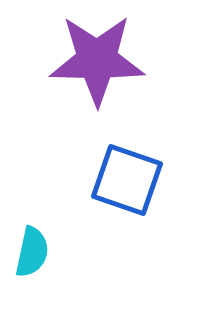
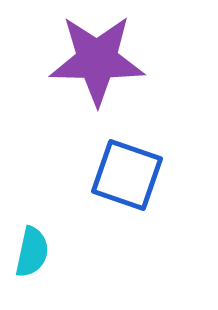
blue square: moved 5 px up
